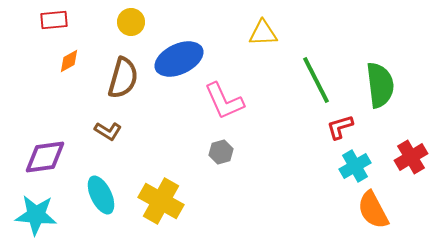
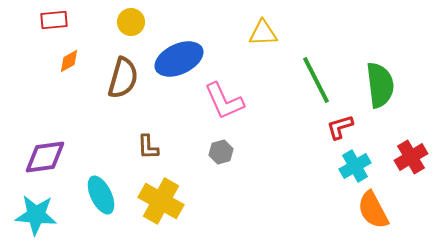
brown L-shape: moved 40 px right, 16 px down; rotated 56 degrees clockwise
